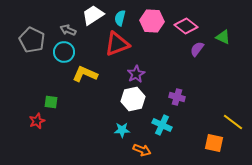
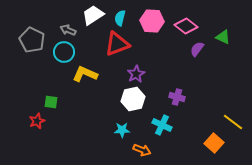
orange square: rotated 30 degrees clockwise
